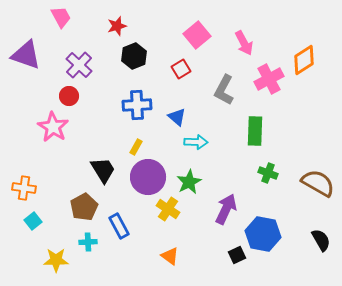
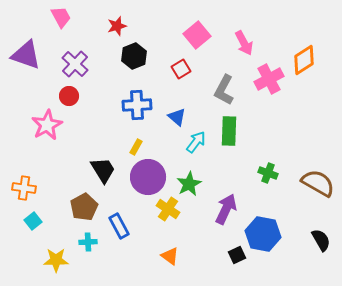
purple cross: moved 4 px left, 1 px up
pink star: moved 6 px left, 2 px up; rotated 12 degrees clockwise
green rectangle: moved 26 px left
cyan arrow: rotated 55 degrees counterclockwise
green star: moved 2 px down
